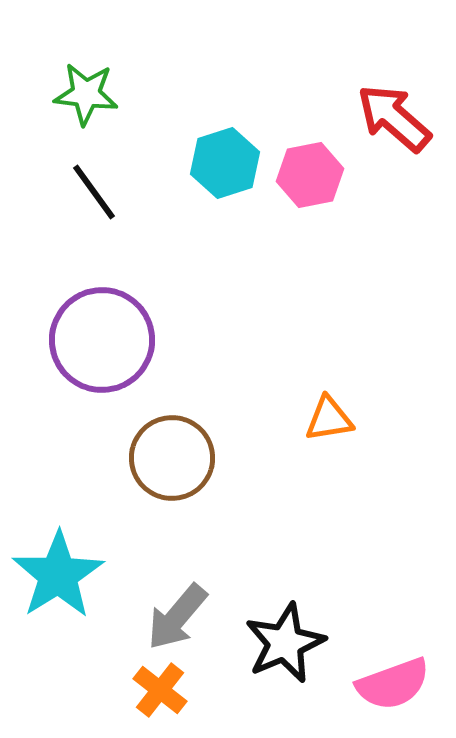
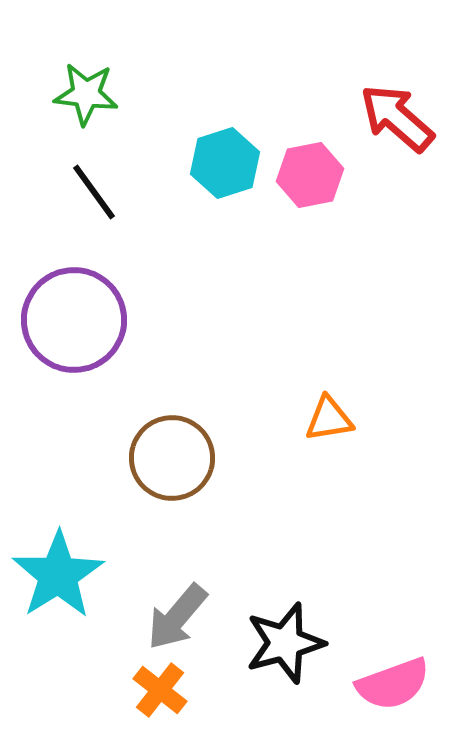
red arrow: moved 3 px right
purple circle: moved 28 px left, 20 px up
black star: rotated 8 degrees clockwise
